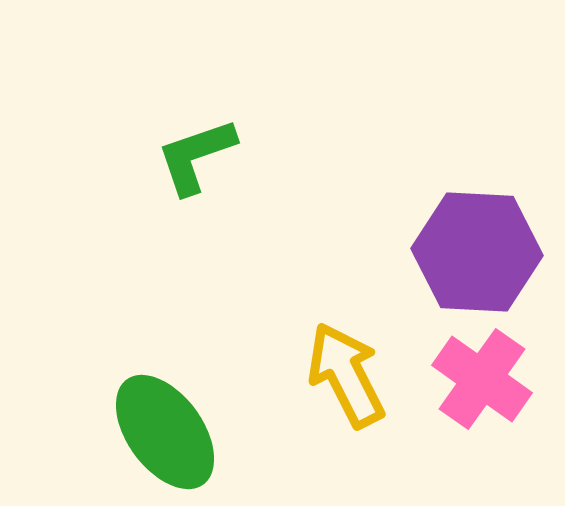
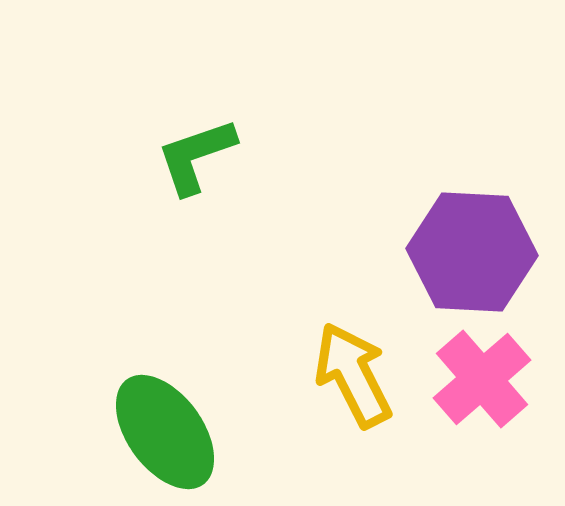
purple hexagon: moved 5 px left
yellow arrow: moved 7 px right
pink cross: rotated 14 degrees clockwise
